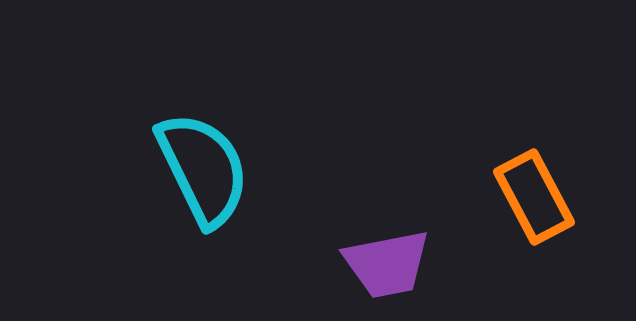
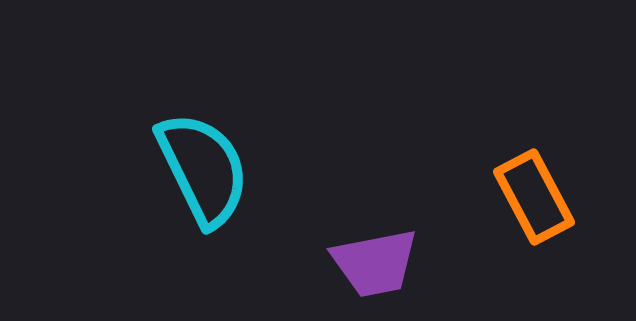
purple trapezoid: moved 12 px left, 1 px up
